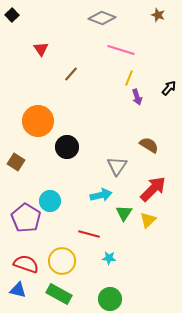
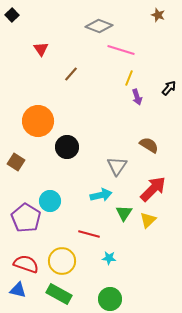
gray diamond: moved 3 px left, 8 px down
